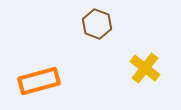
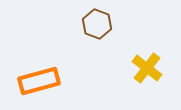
yellow cross: moved 2 px right
